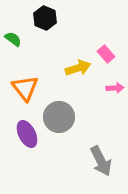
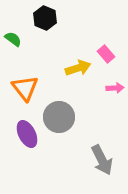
gray arrow: moved 1 px right, 1 px up
